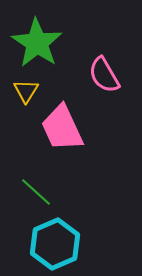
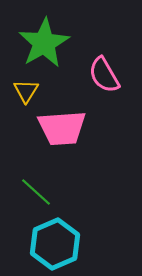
green star: moved 7 px right; rotated 9 degrees clockwise
pink trapezoid: rotated 69 degrees counterclockwise
